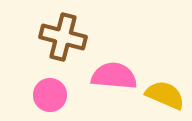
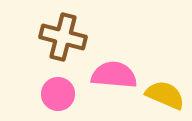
pink semicircle: moved 1 px up
pink circle: moved 8 px right, 1 px up
